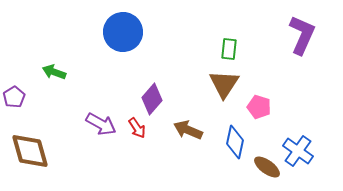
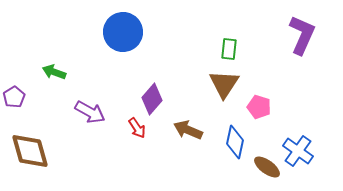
purple arrow: moved 11 px left, 12 px up
